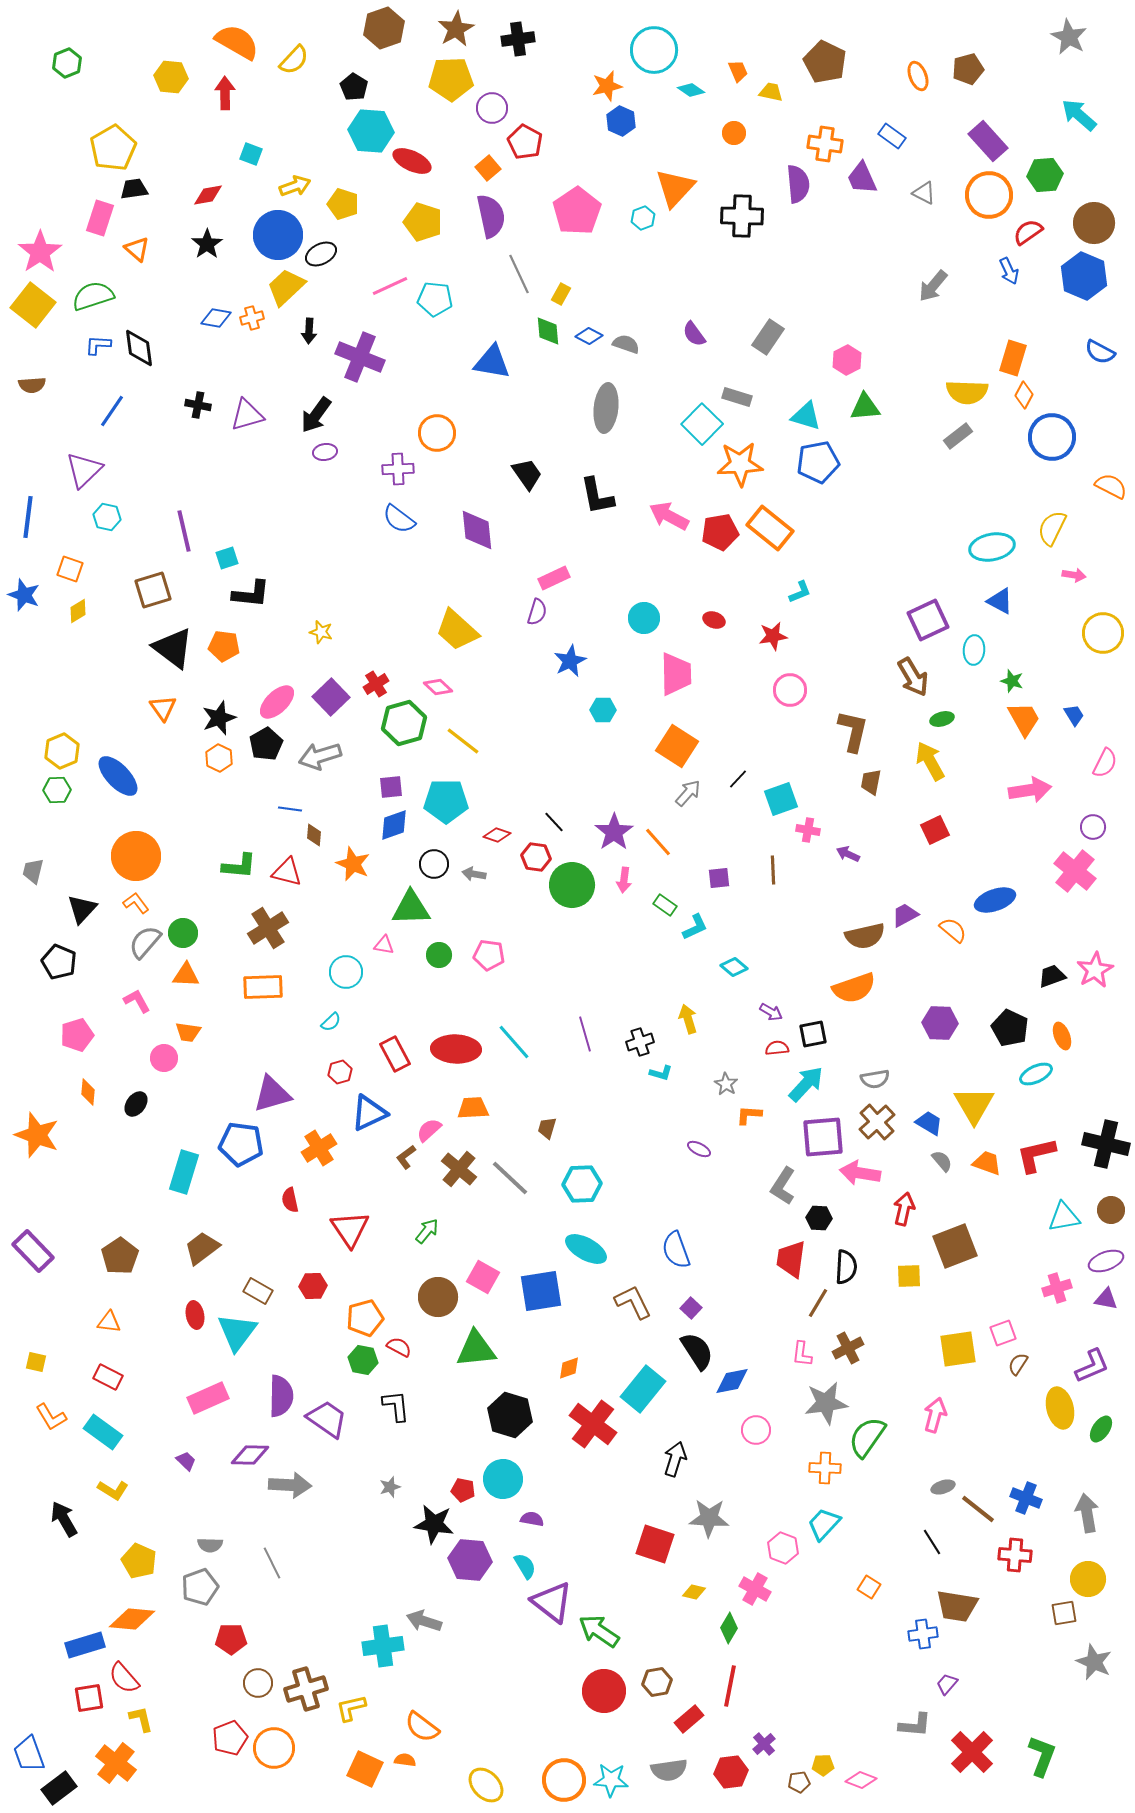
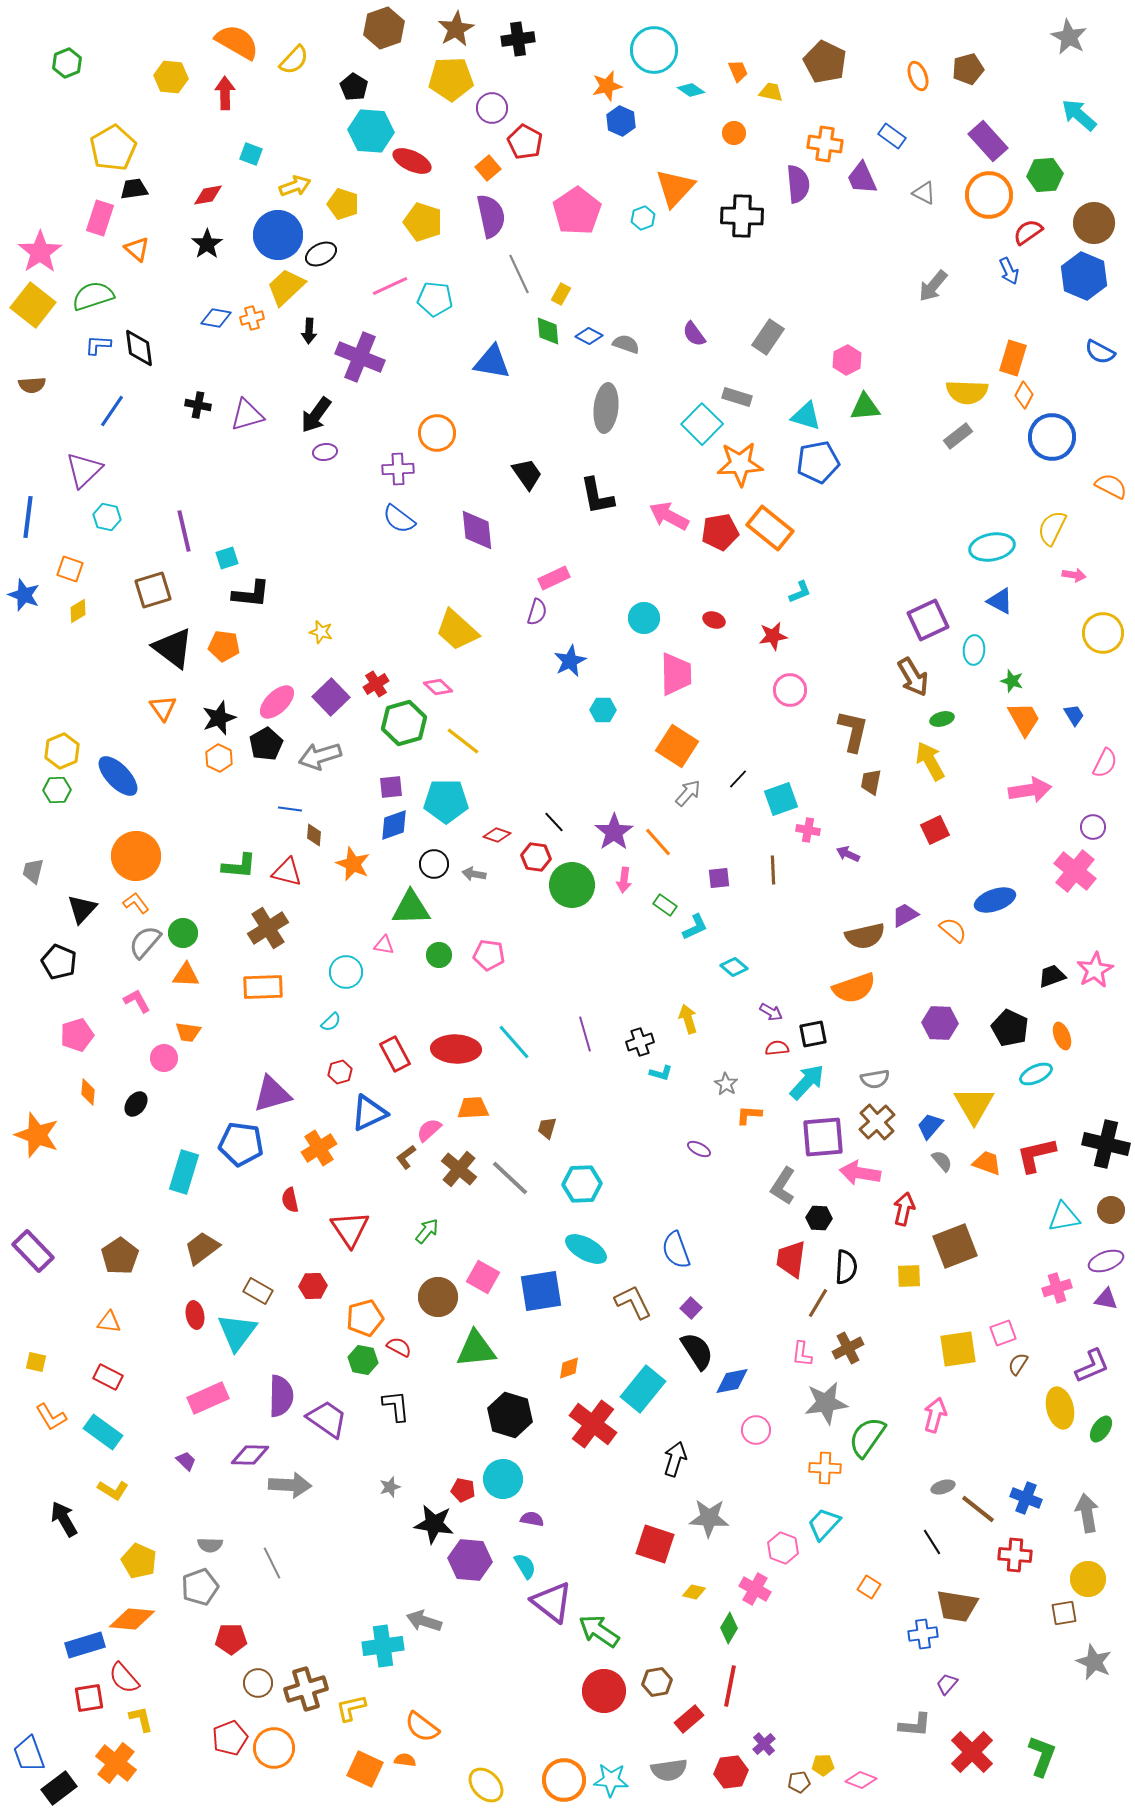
cyan arrow at (806, 1084): moved 1 px right, 2 px up
blue trapezoid at (929, 1123): moved 1 px right, 3 px down; rotated 80 degrees counterclockwise
